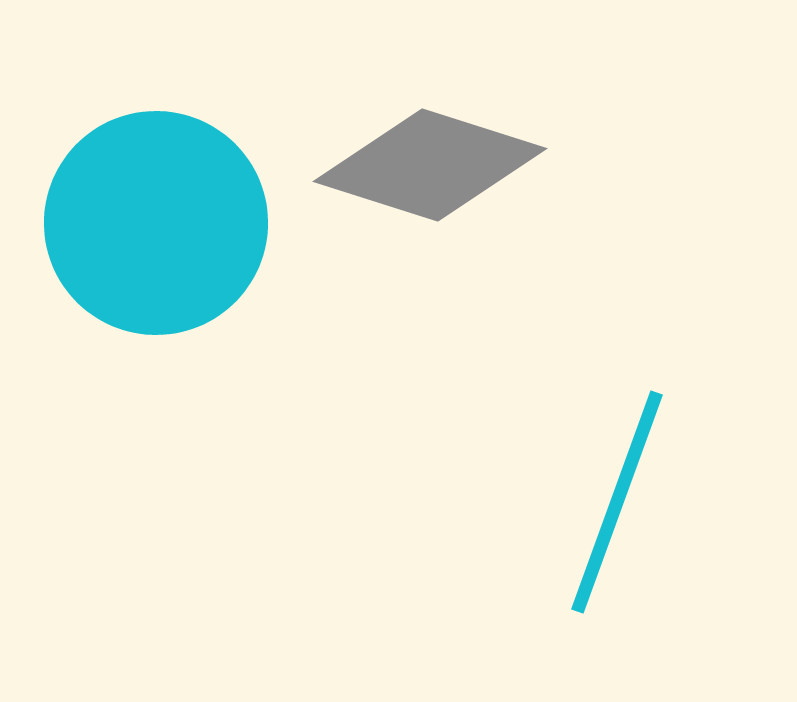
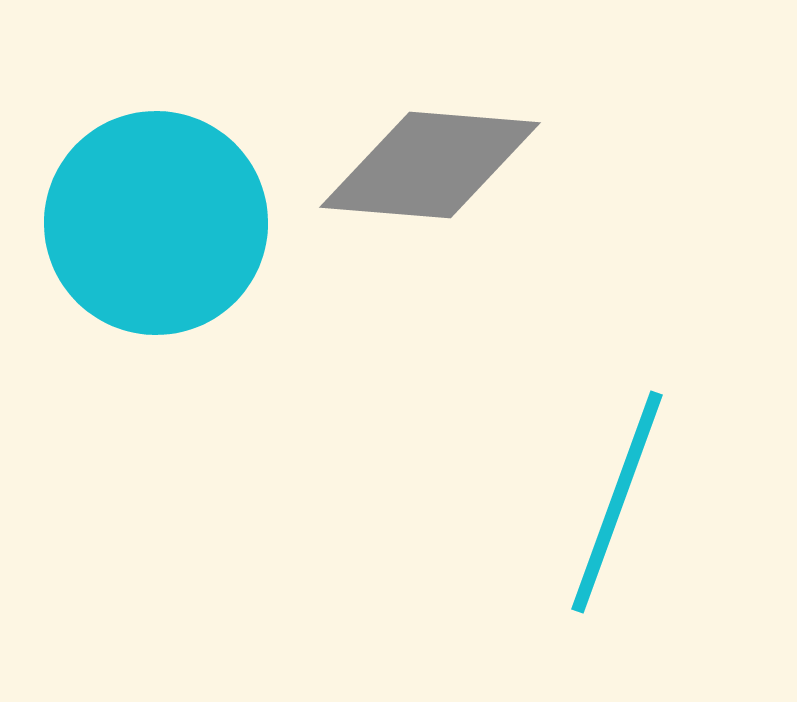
gray diamond: rotated 13 degrees counterclockwise
